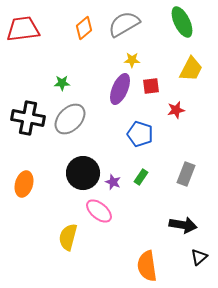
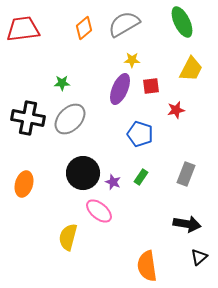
black arrow: moved 4 px right, 1 px up
